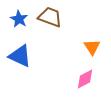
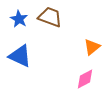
orange triangle: rotated 24 degrees clockwise
